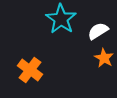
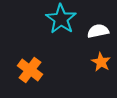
white semicircle: rotated 20 degrees clockwise
orange star: moved 3 px left, 4 px down
